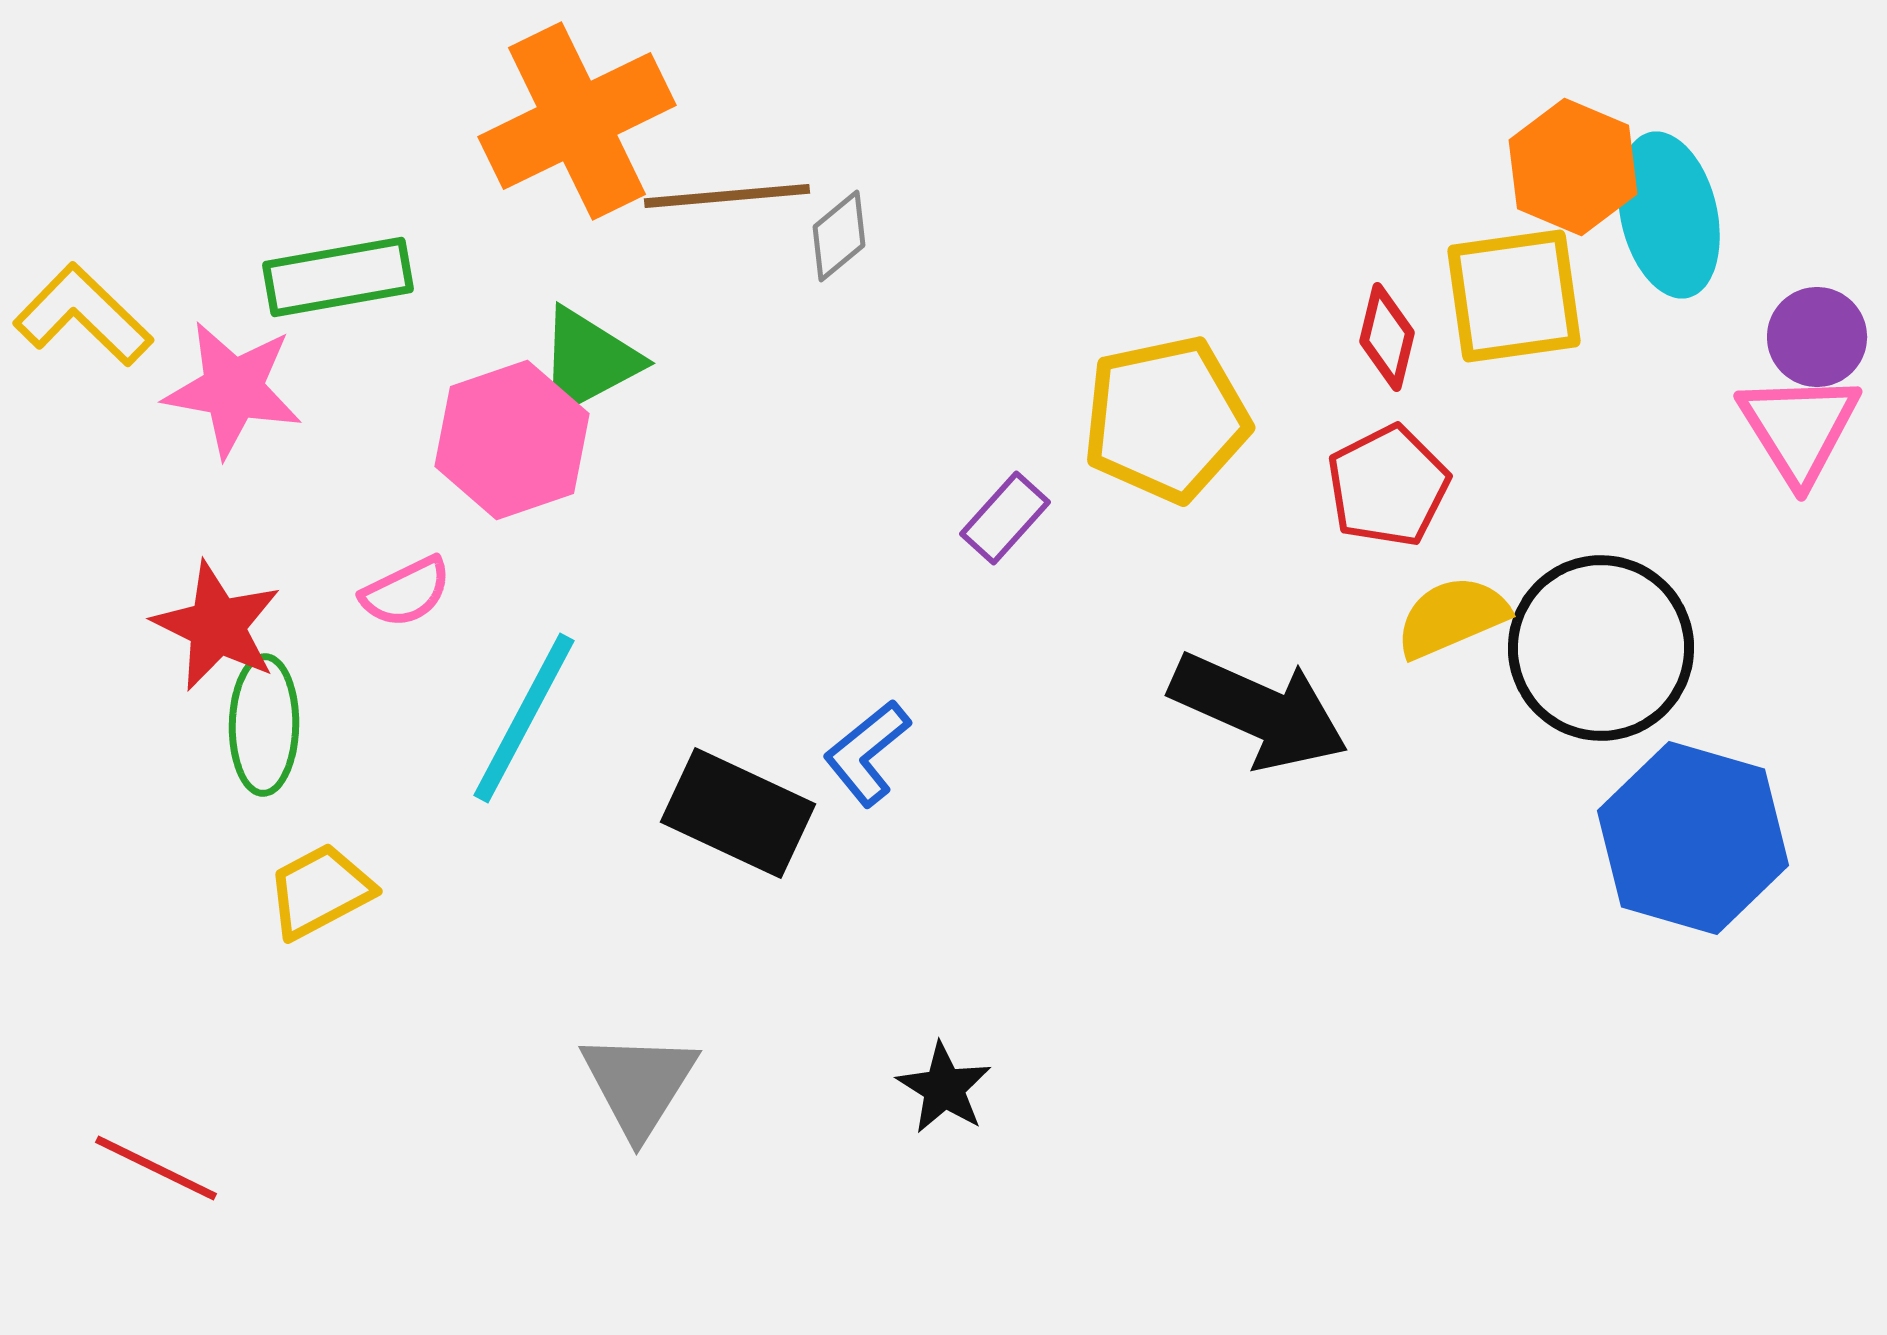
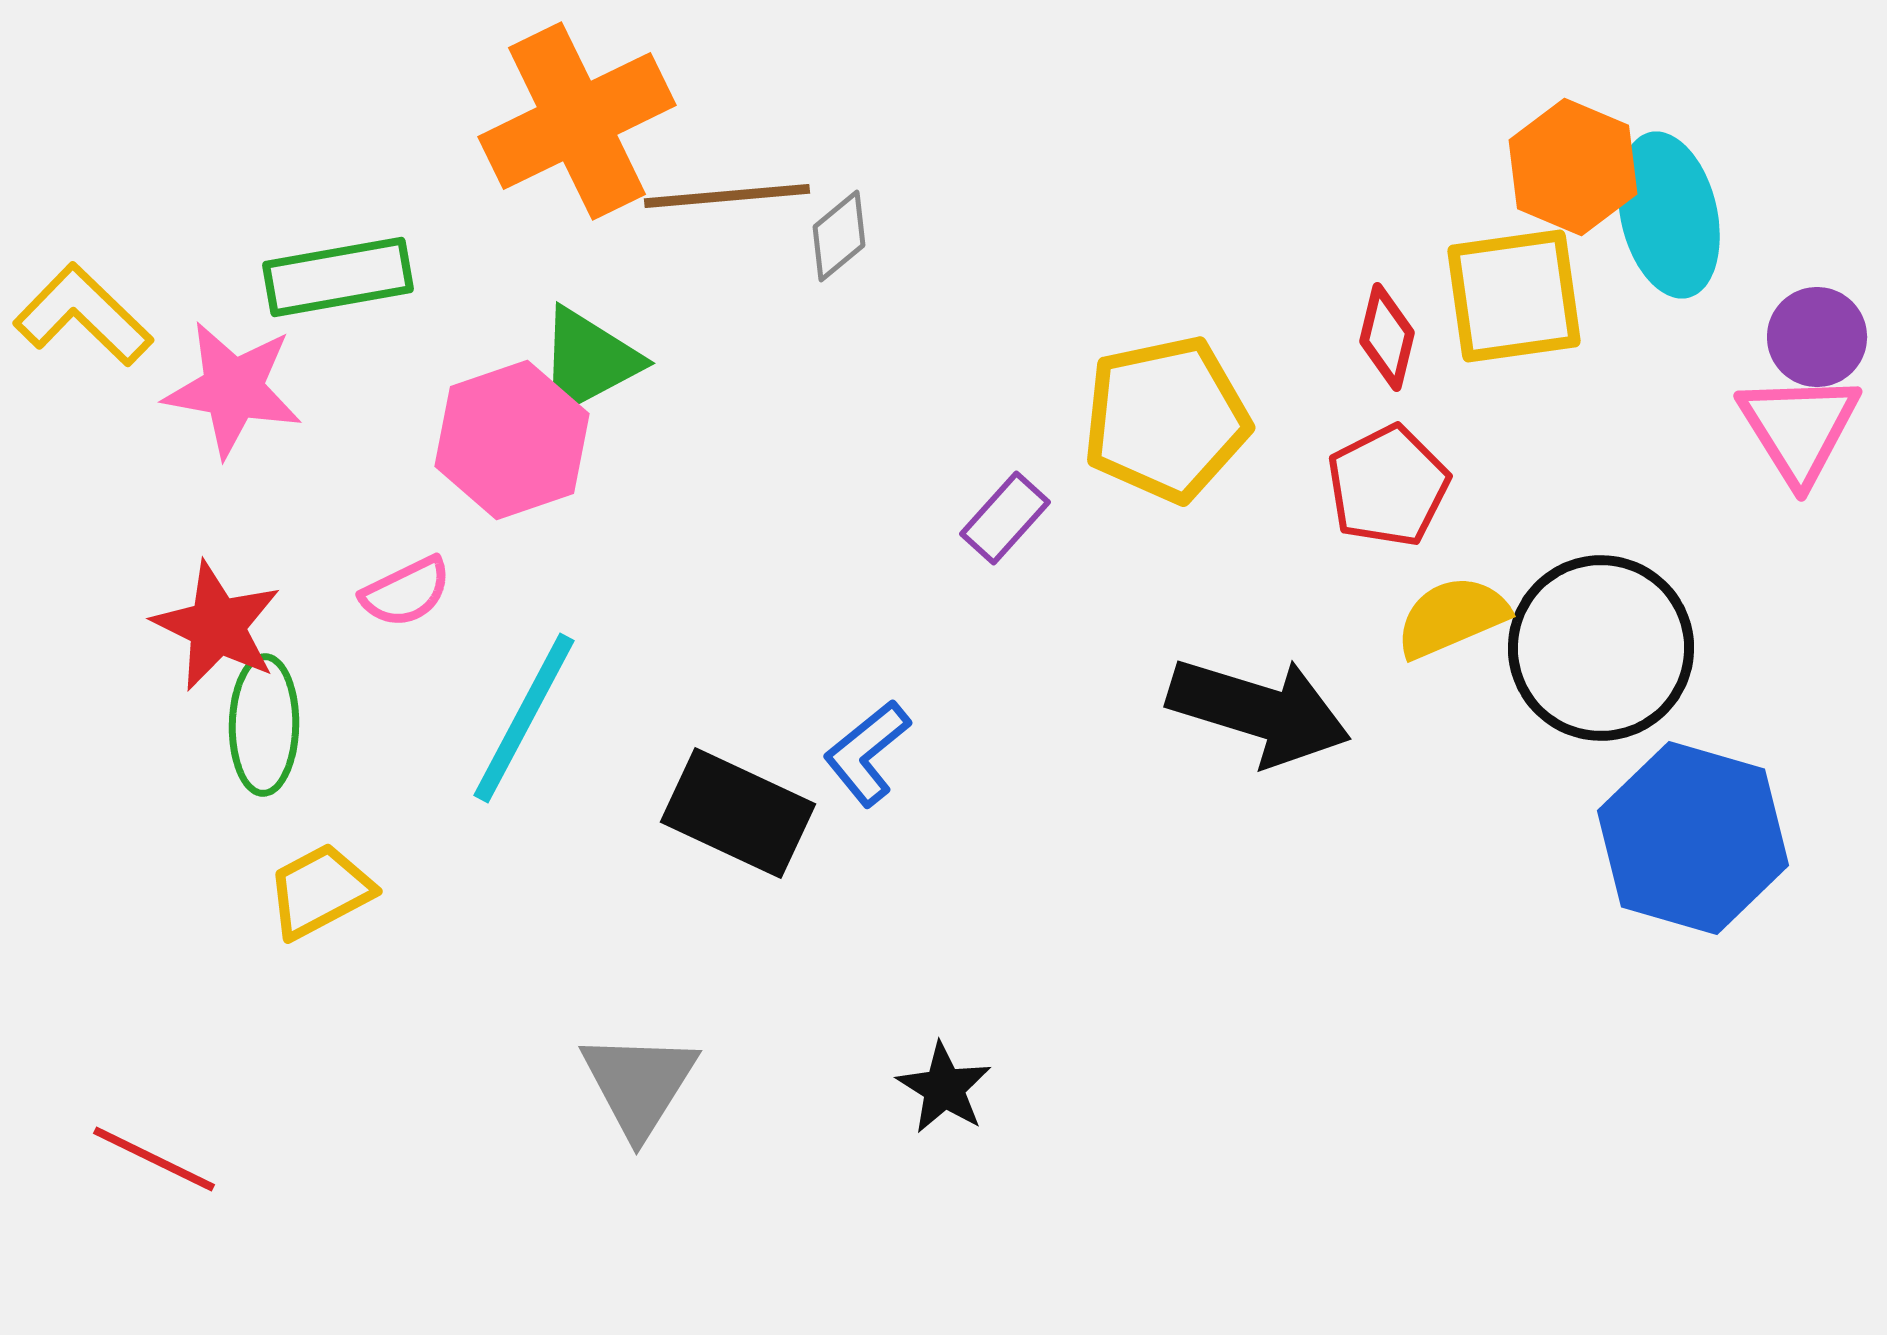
black arrow: rotated 7 degrees counterclockwise
red line: moved 2 px left, 9 px up
